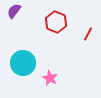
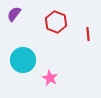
purple semicircle: moved 3 px down
red line: rotated 32 degrees counterclockwise
cyan circle: moved 3 px up
